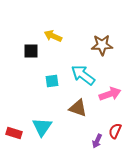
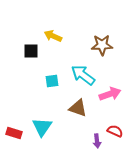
red semicircle: rotated 91 degrees clockwise
purple arrow: rotated 32 degrees counterclockwise
